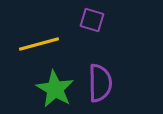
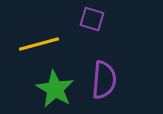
purple square: moved 1 px up
purple semicircle: moved 4 px right, 3 px up; rotated 6 degrees clockwise
